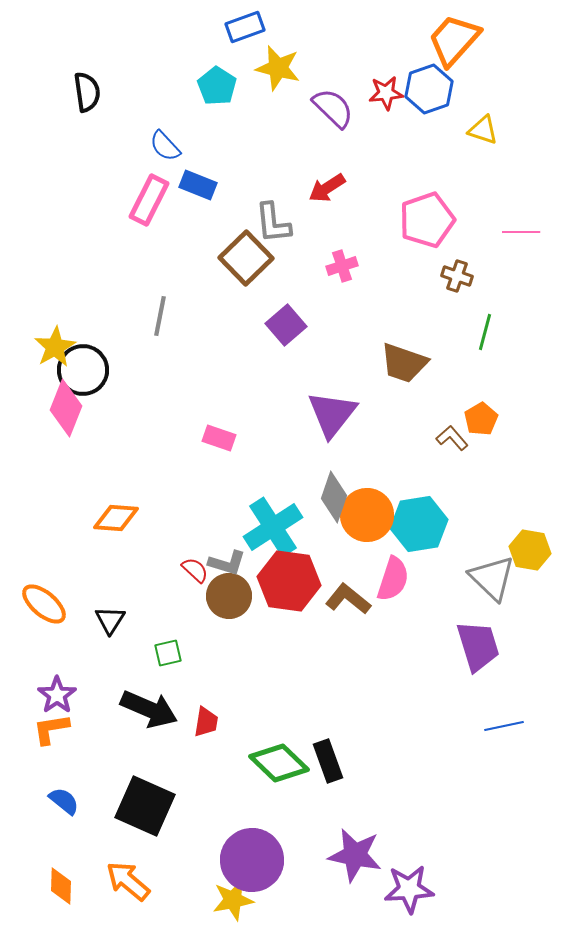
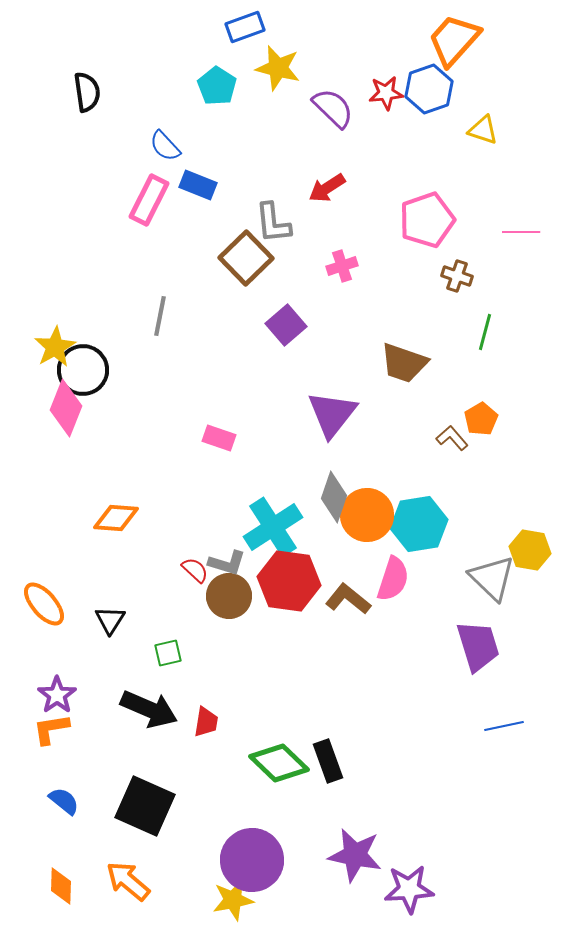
orange ellipse at (44, 604): rotated 9 degrees clockwise
